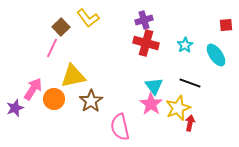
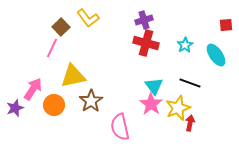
orange circle: moved 6 px down
